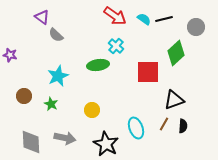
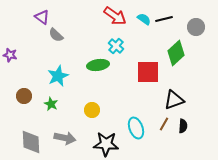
black star: rotated 25 degrees counterclockwise
